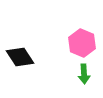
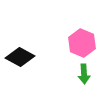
black diamond: rotated 28 degrees counterclockwise
